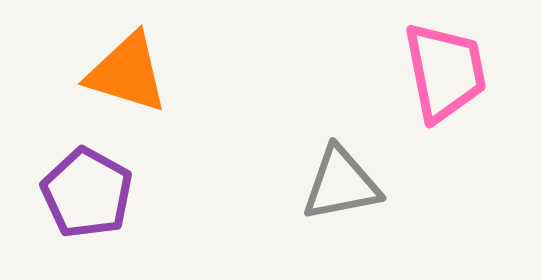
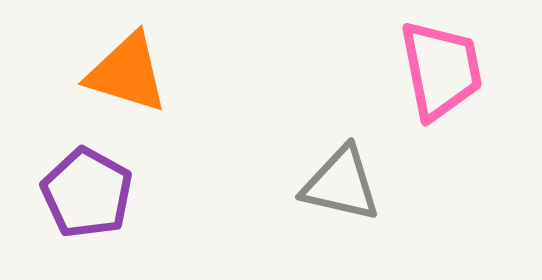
pink trapezoid: moved 4 px left, 2 px up
gray triangle: rotated 24 degrees clockwise
